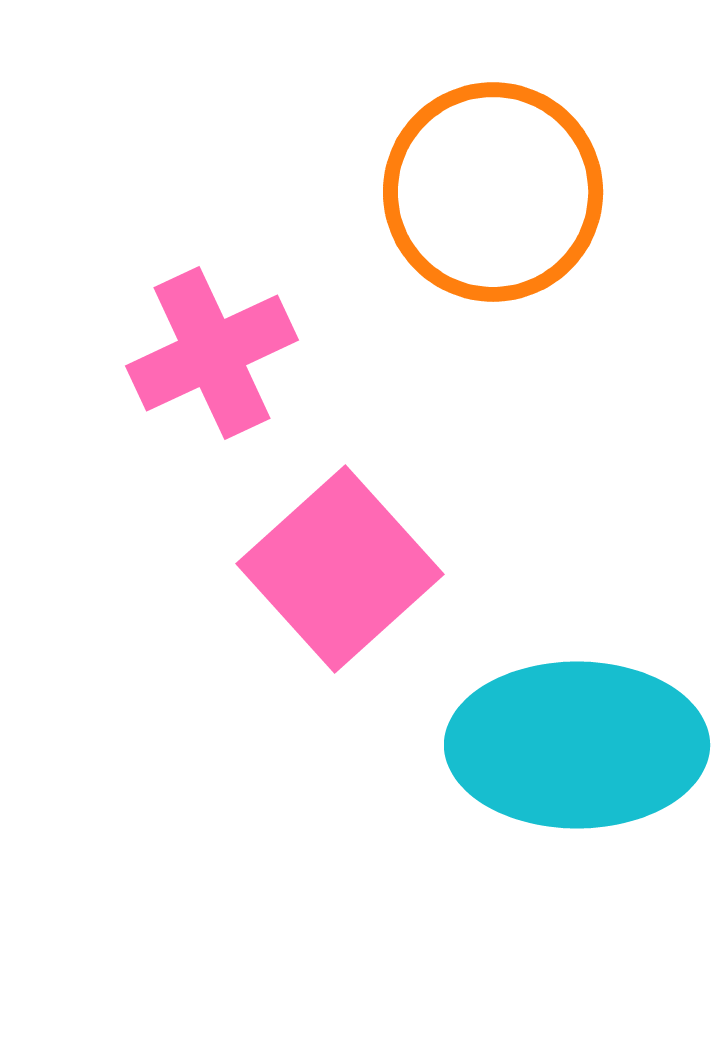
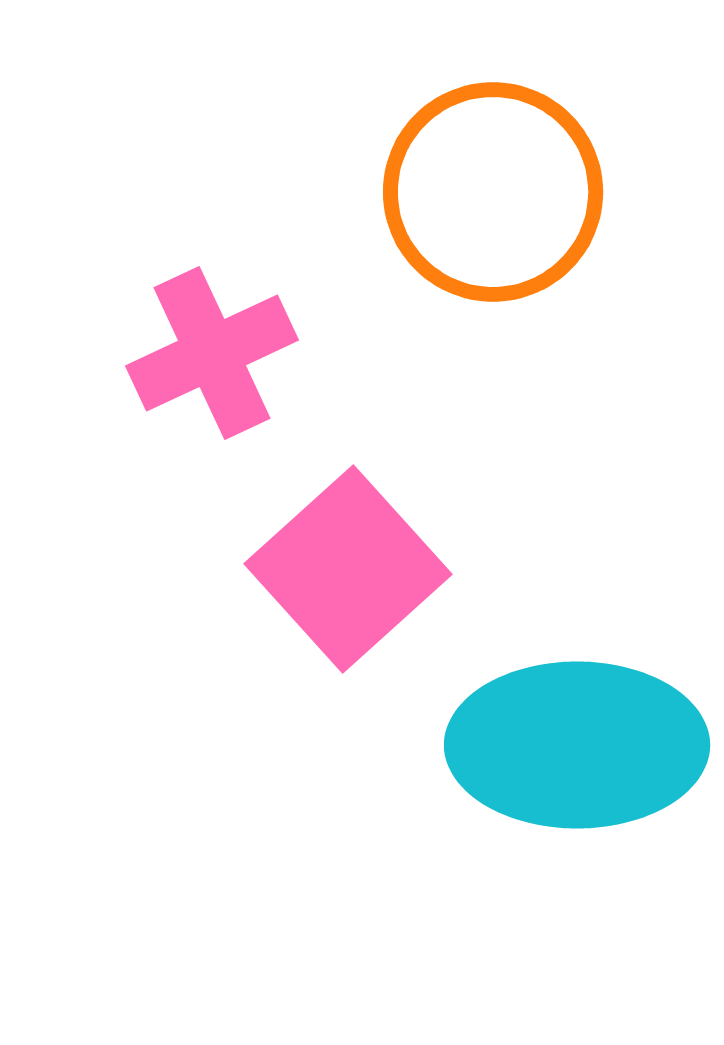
pink square: moved 8 px right
